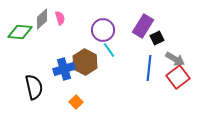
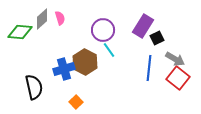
red square: moved 1 px down; rotated 15 degrees counterclockwise
